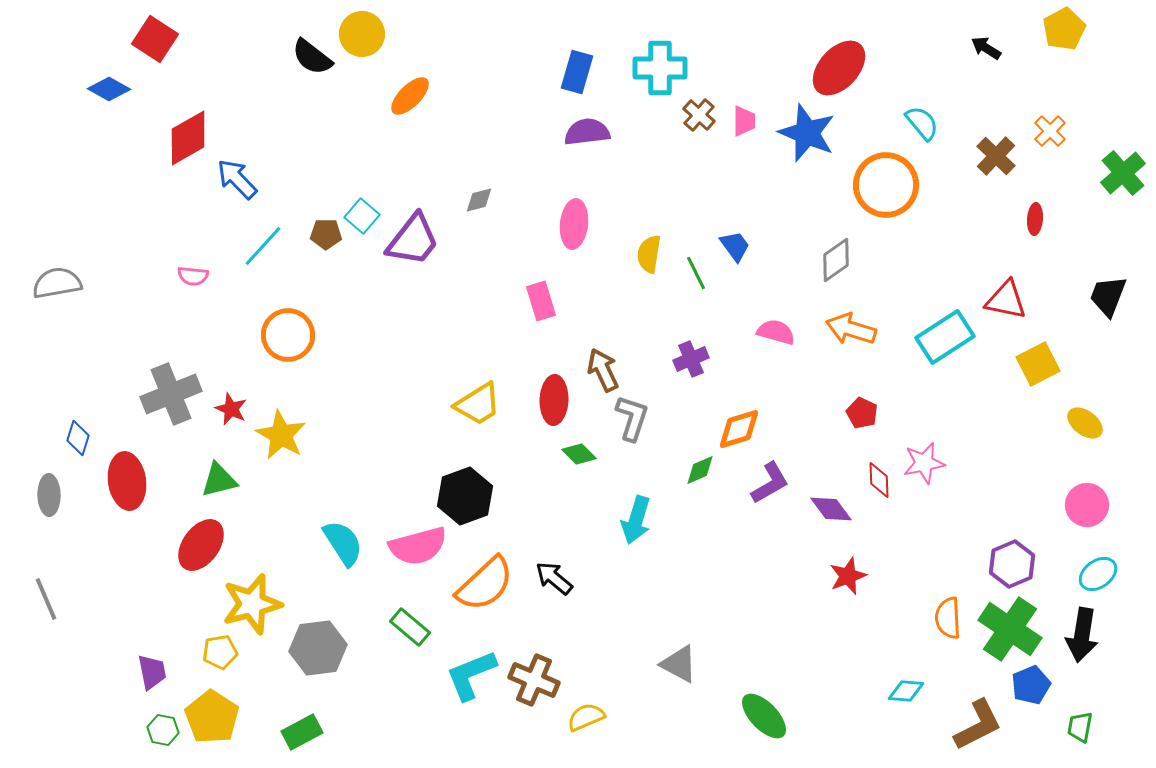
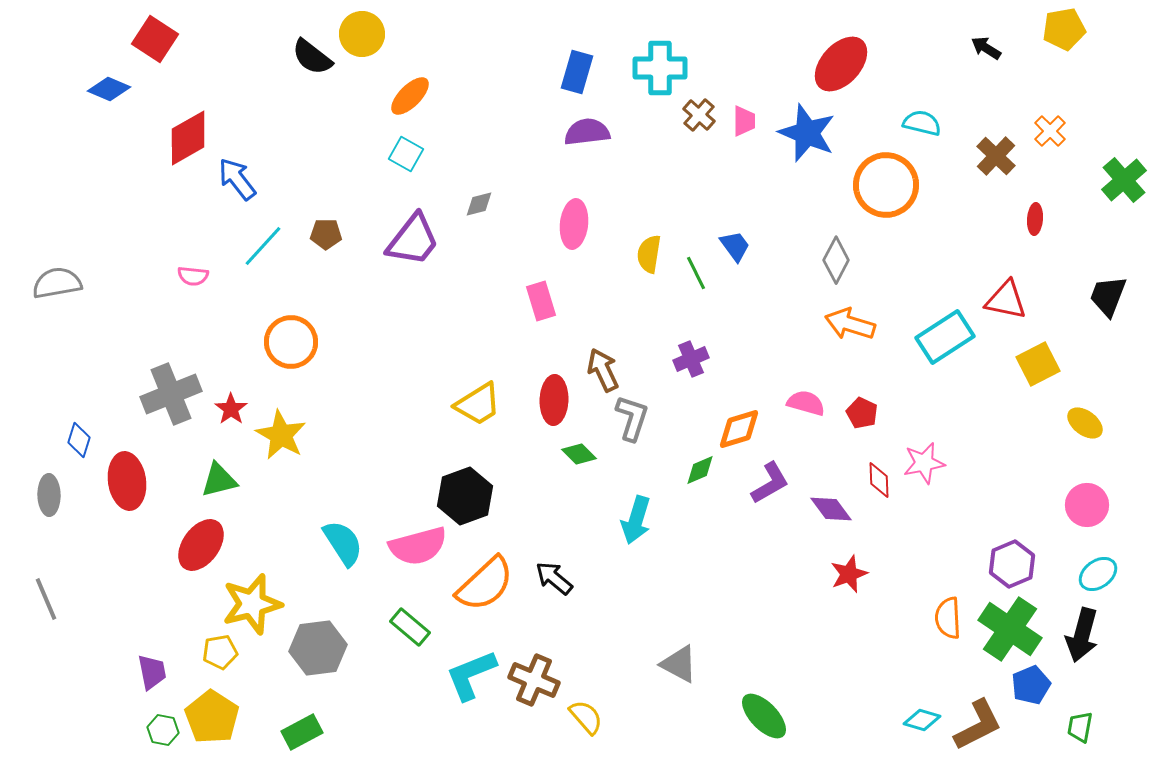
yellow pentagon at (1064, 29): rotated 18 degrees clockwise
red ellipse at (839, 68): moved 2 px right, 4 px up
blue diamond at (109, 89): rotated 6 degrees counterclockwise
cyan semicircle at (922, 123): rotated 36 degrees counterclockwise
green cross at (1123, 173): moved 1 px right, 7 px down
blue arrow at (237, 179): rotated 6 degrees clockwise
gray diamond at (479, 200): moved 4 px down
cyan square at (362, 216): moved 44 px right, 62 px up; rotated 12 degrees counterclockwise
gray diamond at (836, 260): rotated 27 degrees counterclockwise
orange arrow at (851, 329): moved 1 px left, 5 px up
pink semicircle at (776, 332): moved 30 px right, 71 px down
orange circle at (288, 335): moved 3 px right, 7 px down
red star at (231, 409): rotated 12 degrees clockwise
blue diamond at (78, 438): moved 1 px right, 2 px down
red star at (848, 576): moved 1 px right, 2 px up
black arrow at (1082, 635): rotated 6 degrees clockwise
cyan diamond at (906, 691): moved 16 px right, 29 px down; rotated 12 degrees clockwise
yellow semicircle at (586, 717): rotated 72 degrees clockwise
